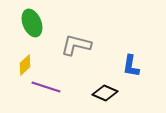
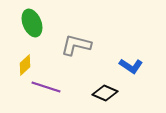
blue L-shape: rotated 65 degrees counterclockwise
